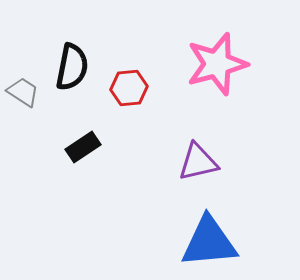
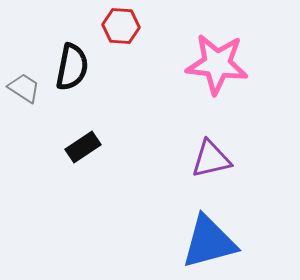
pink star: rotated 22 degrees clockwise
red hexagon: moved 8 px left, 62 px up; rotated 9 degrees clockwise
gray trapezoid: moved 1 px right, 4 px up
purple triangle: moved 13 px right, 3 px up
blue triangle: rotated 10 degrees counterclockwise
